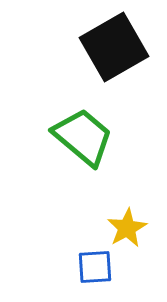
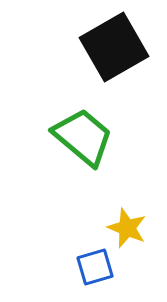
yellow star: rotated 21 degrees counterclockwise
blue square: rotated 12 degrees counterclockwise
